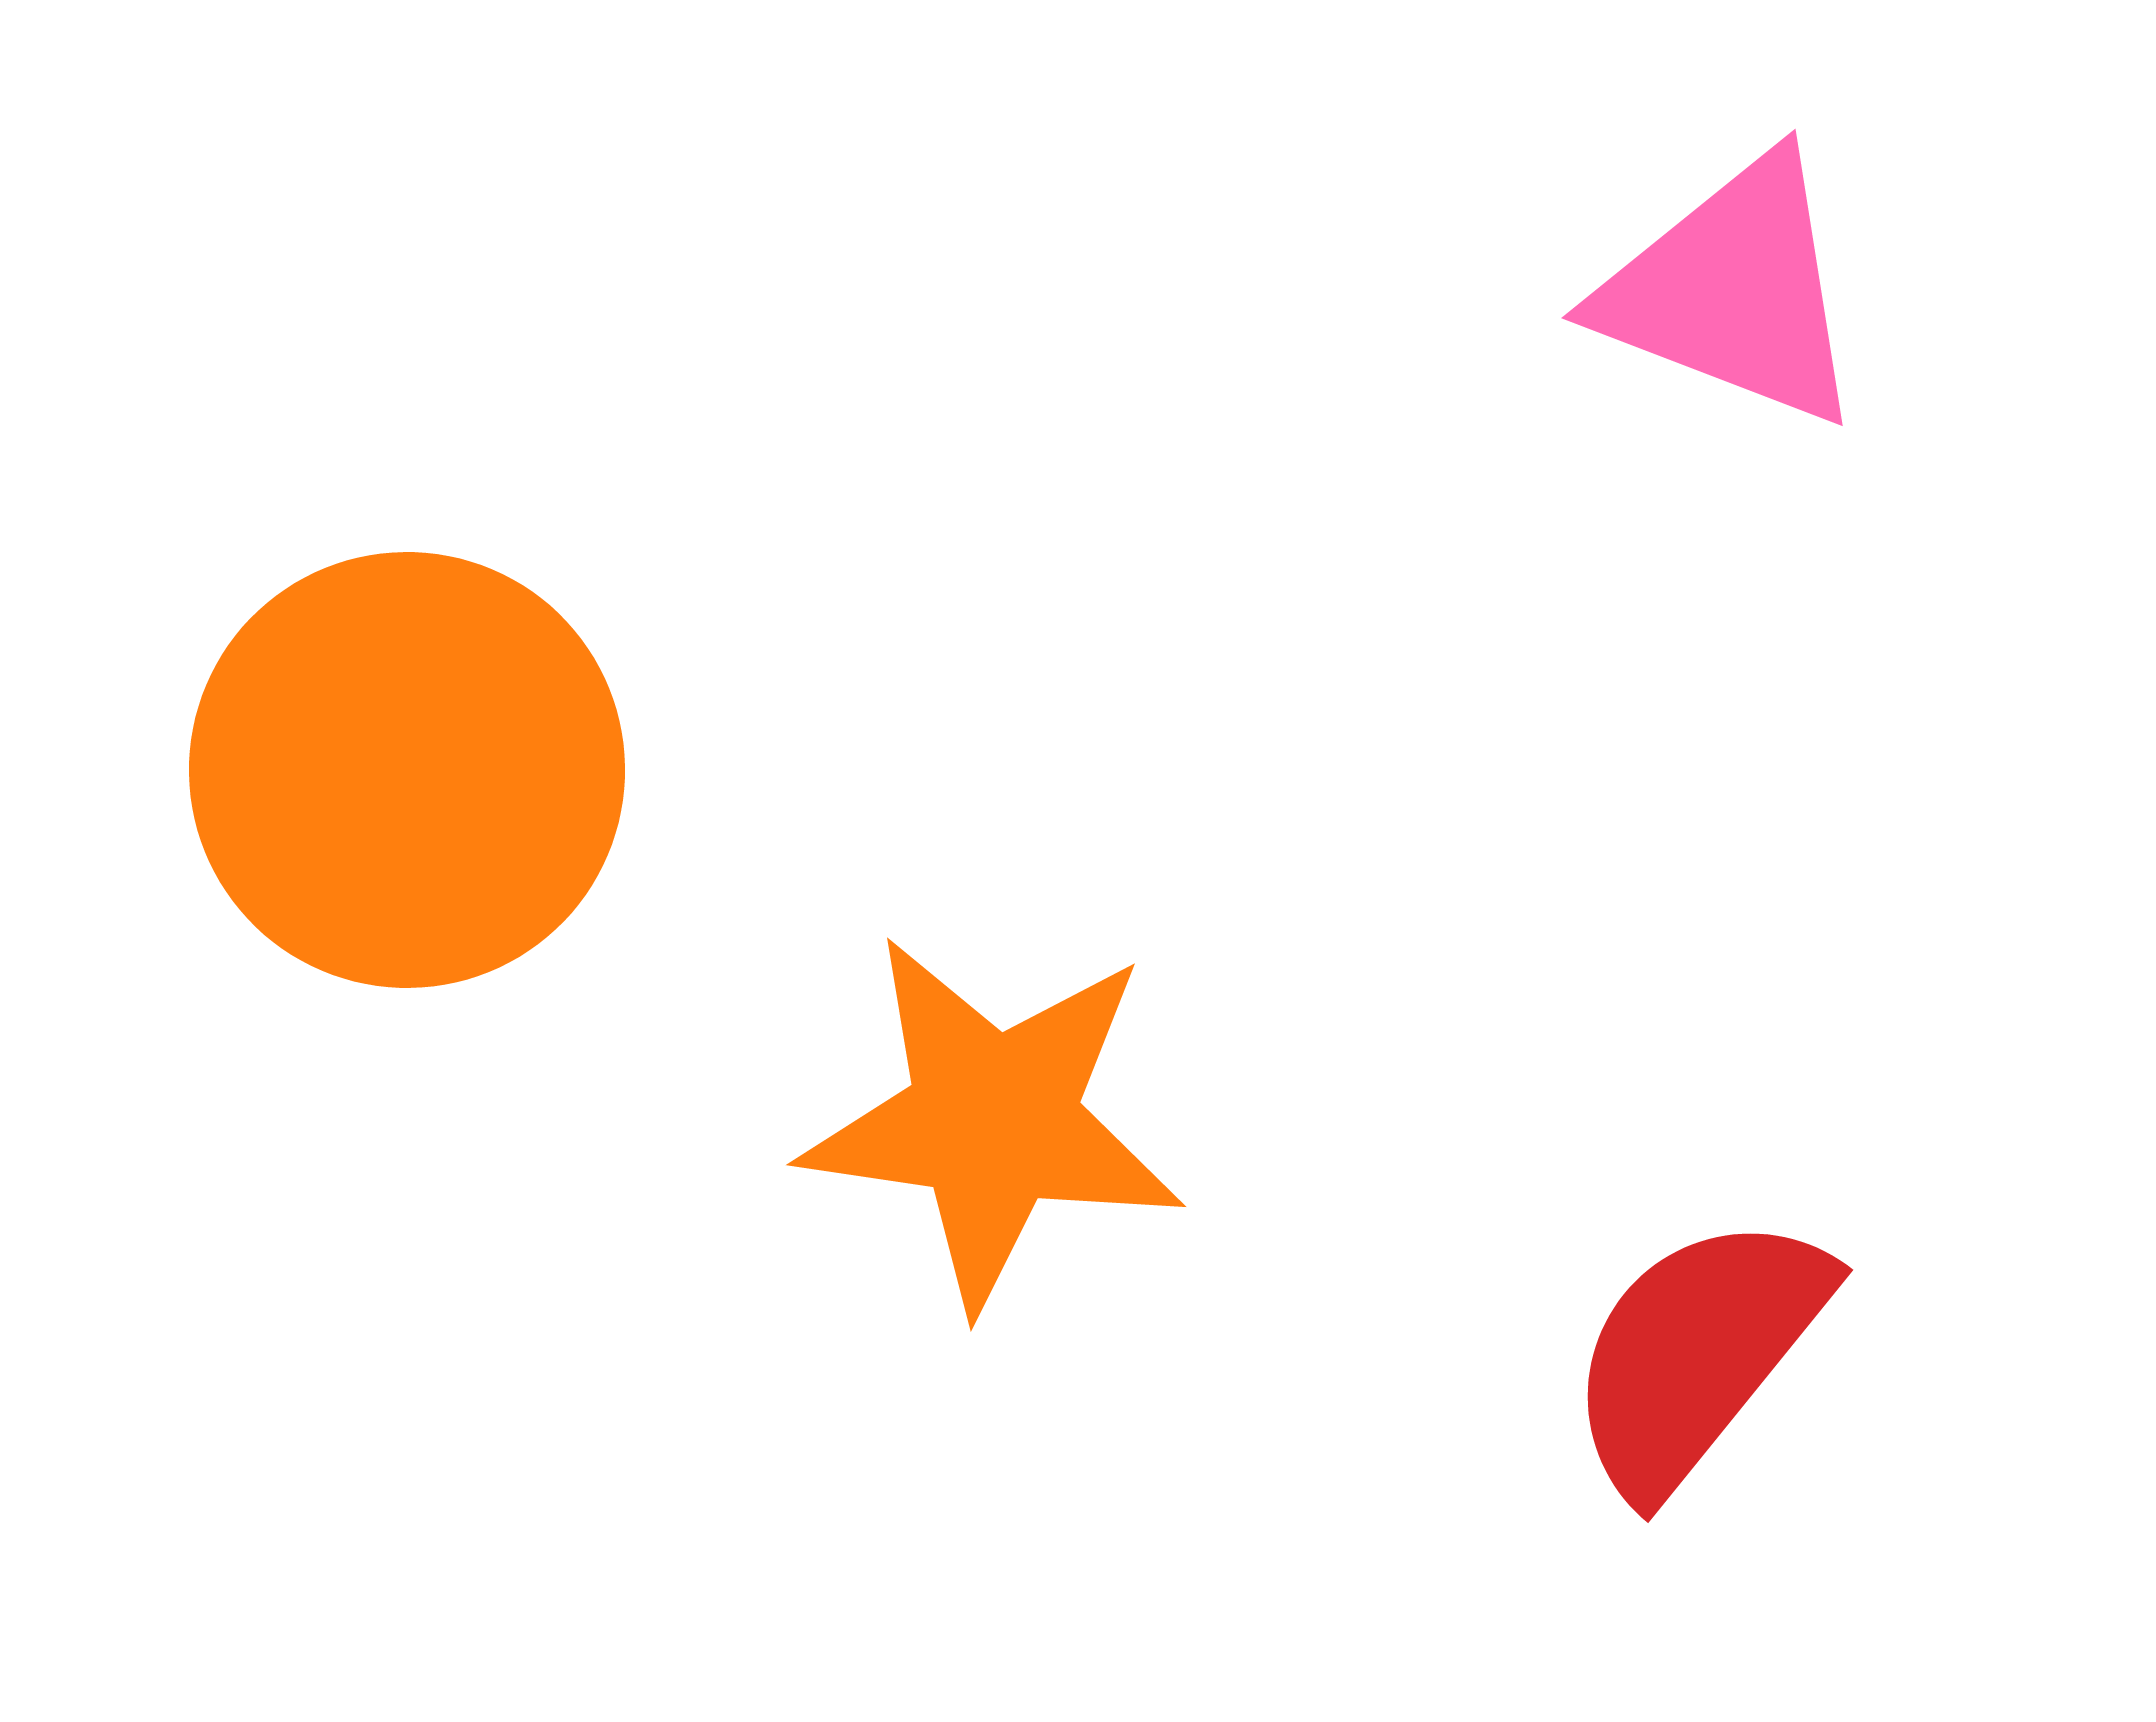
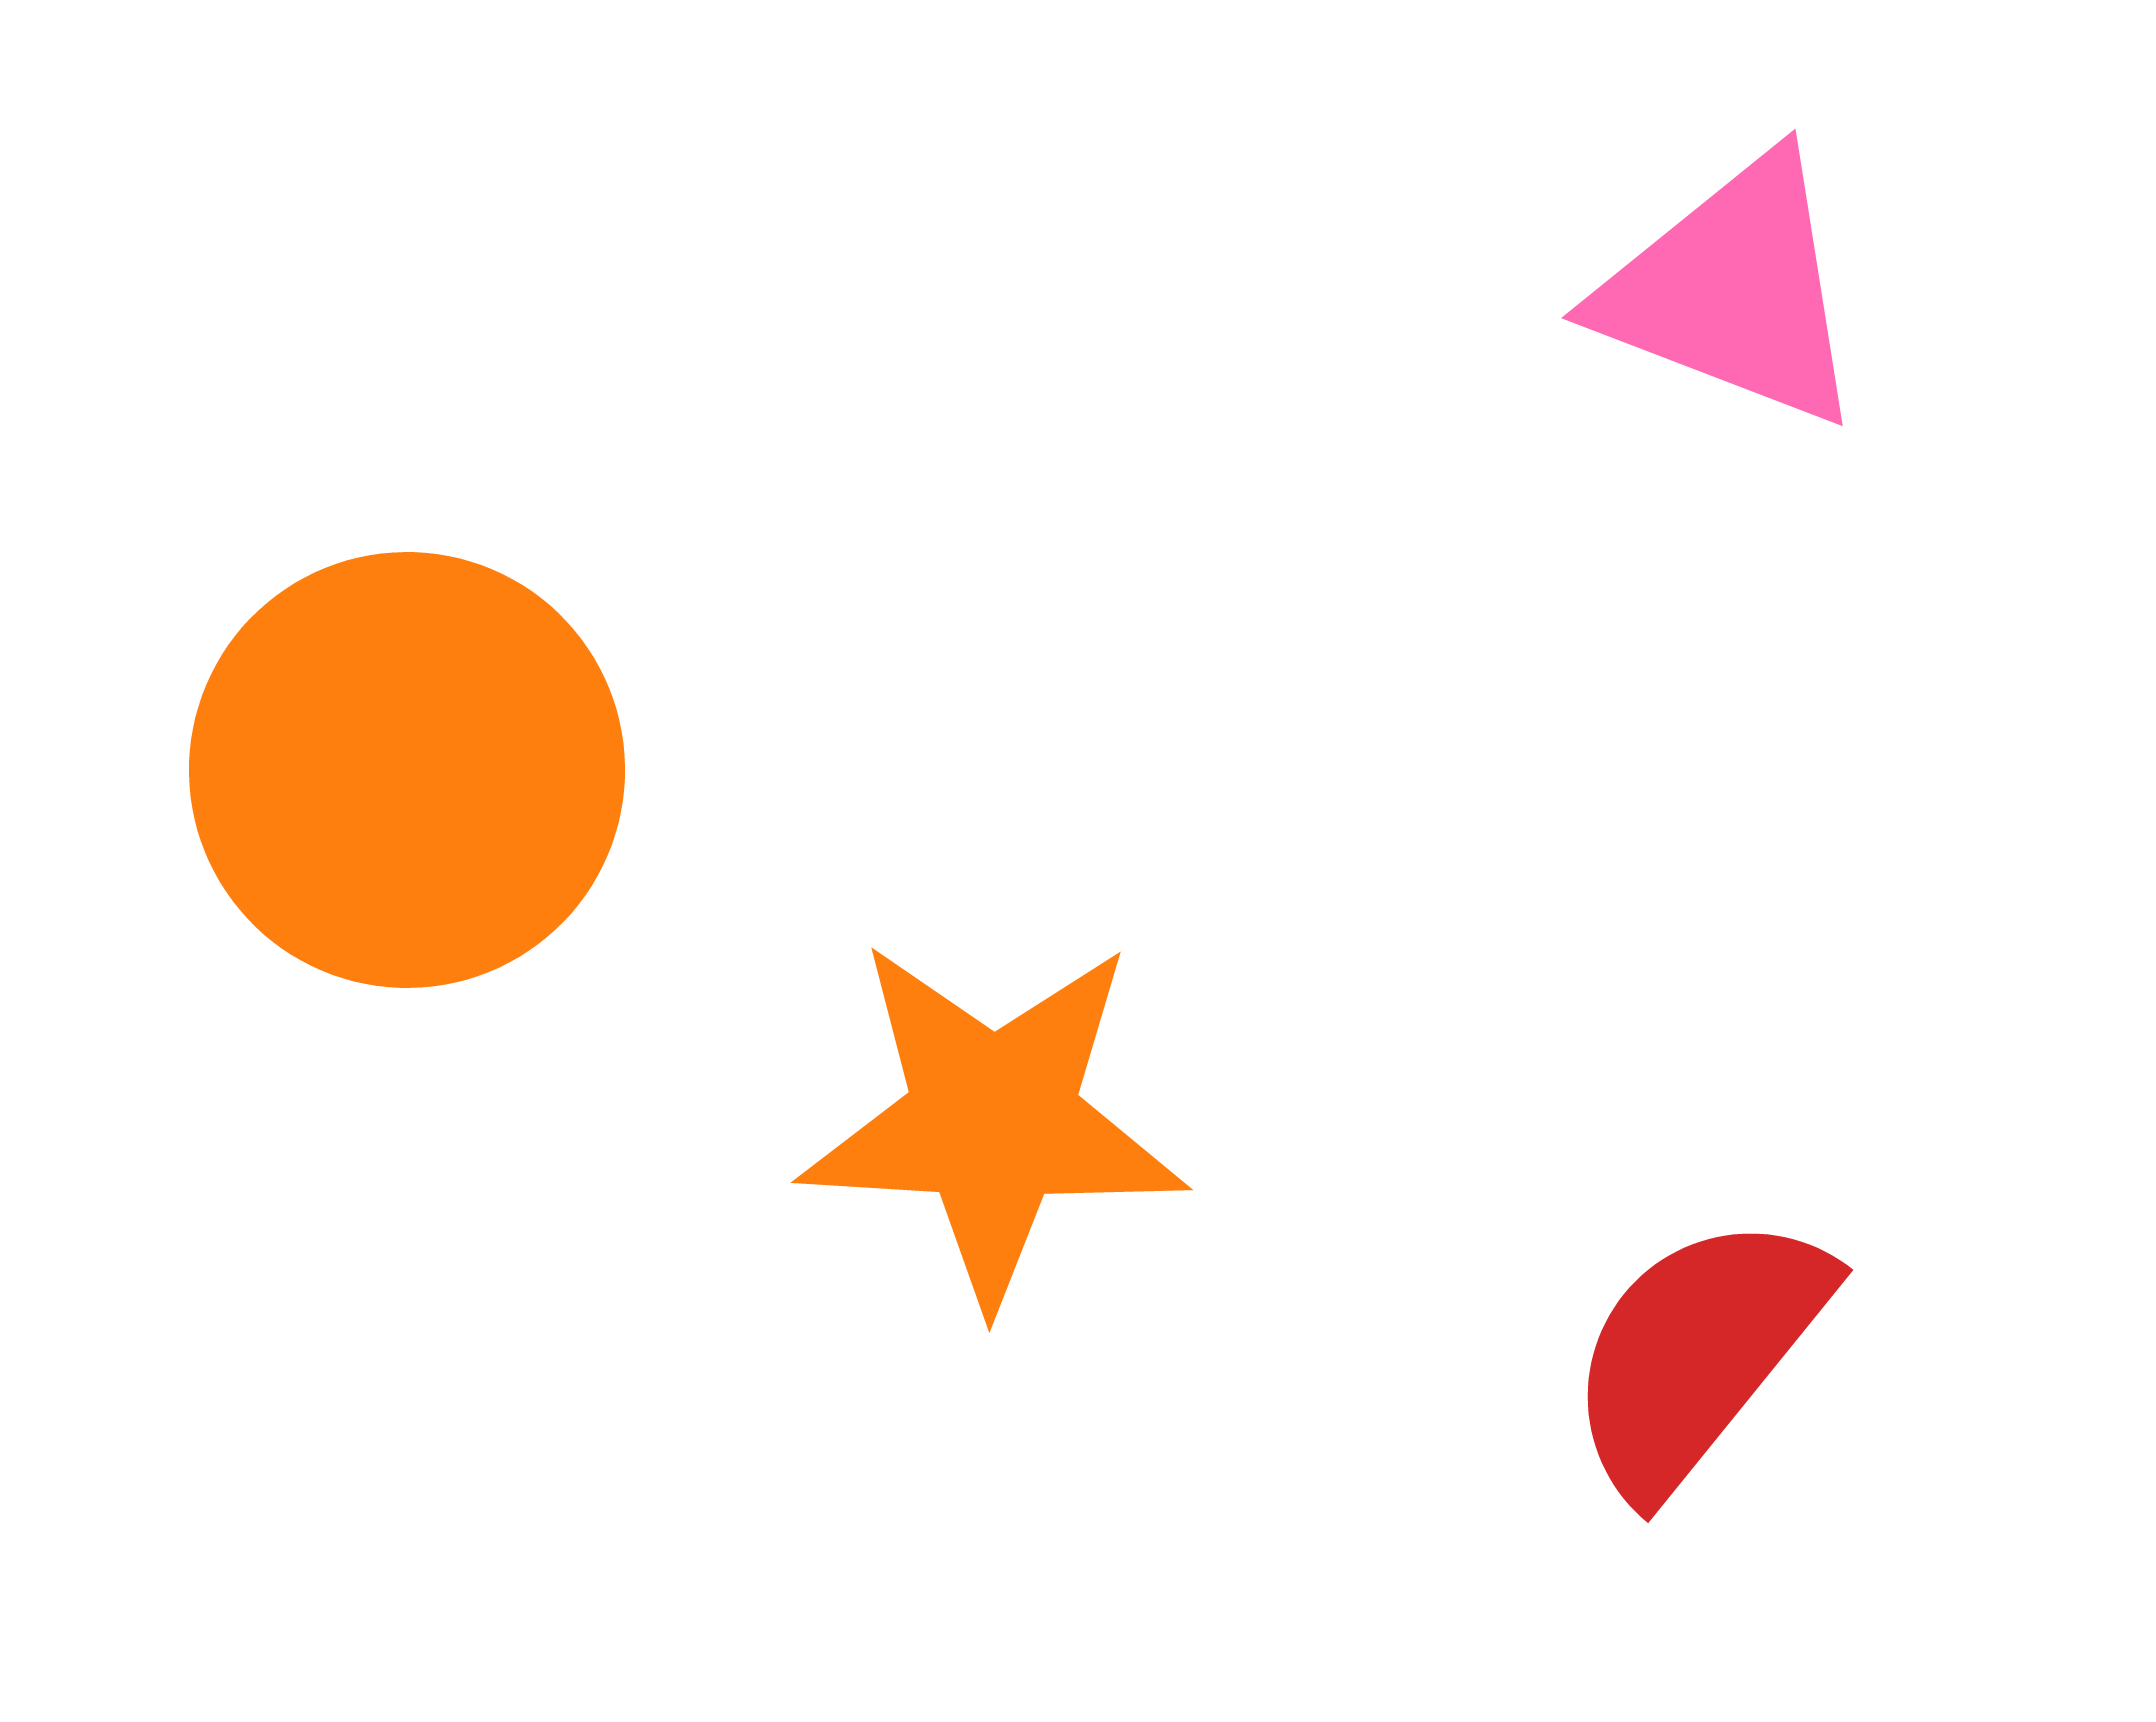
orange star: rotated 5 degrees counterclockwise
